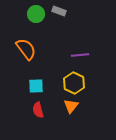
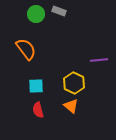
purple line: moved 19 px right, 5 px down
orange triangle: rotated 28 degrees counterclockwise
